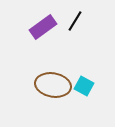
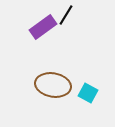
black line: moved 9 px left, 6 px up
cyan square: moved 4 px right, 7 px down
